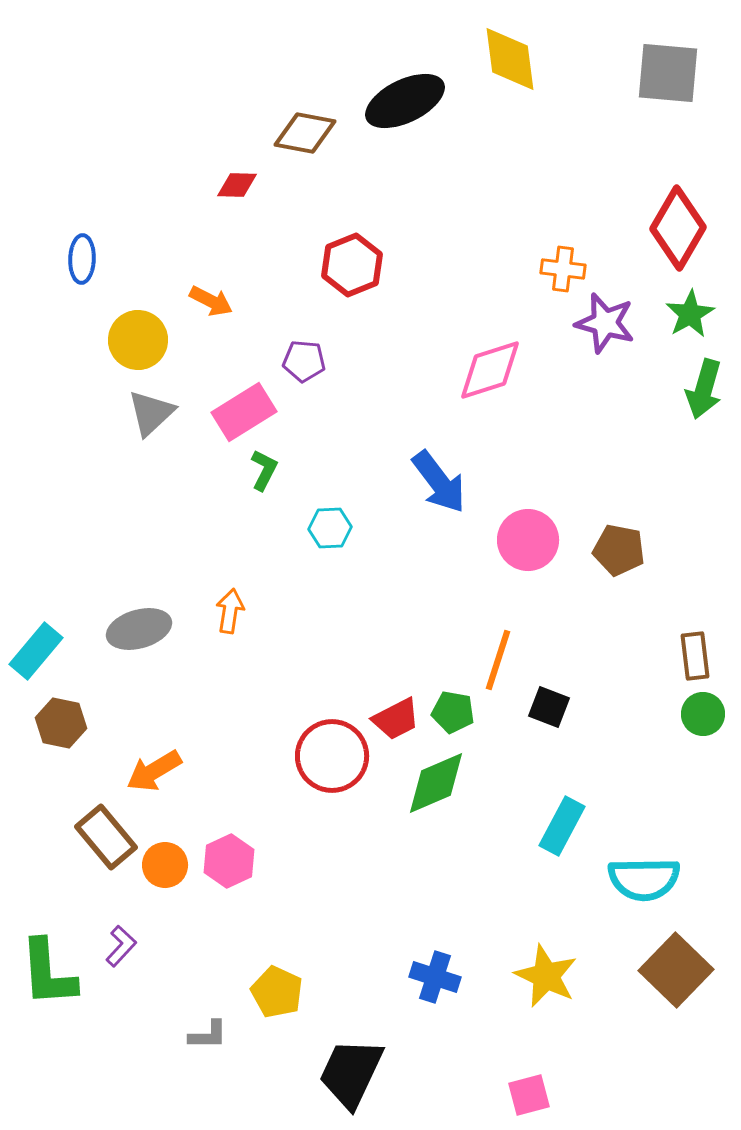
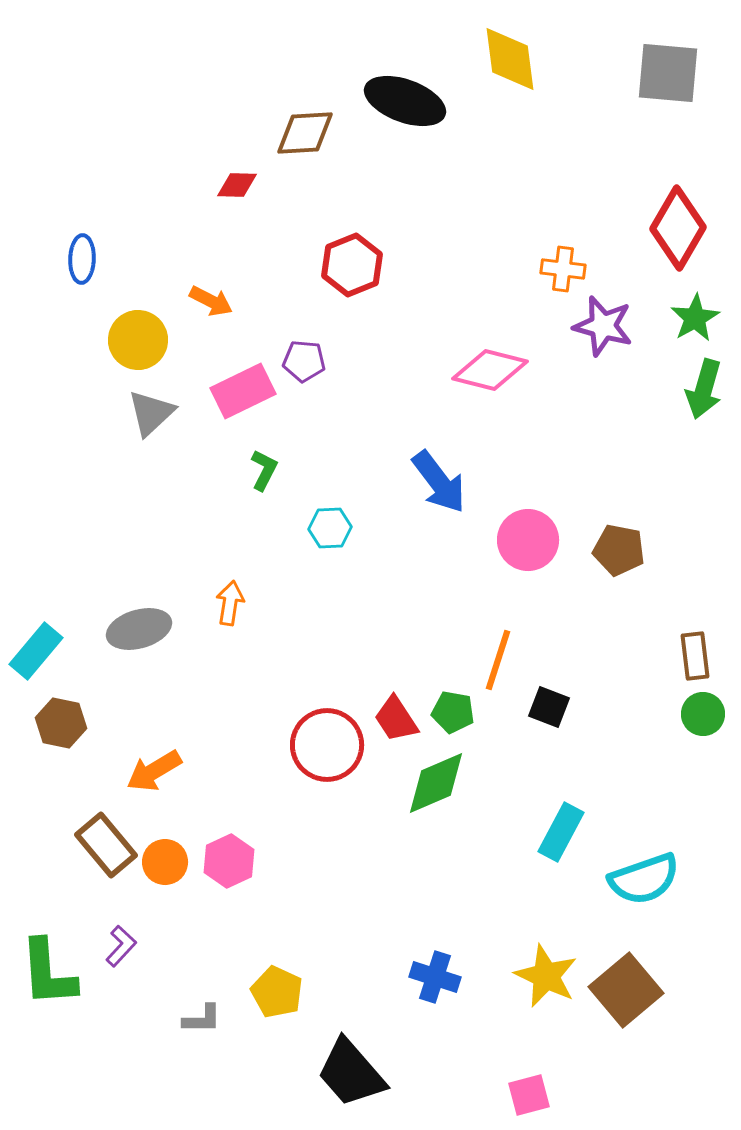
black ellipse at (405, 101): rotated 46 degrees clockwise
brown diamond at (305, 133): rotated 14 degrees counterclockwise
green star at (690, 314): moved 5 px right, 4 px down
purple star at (605, 323): moved 2 px left, 3 px down
pink diamond at (490, 370): rotated 32 degrees clockwise
pink rectangle at (244, 412): moved 1 px left, 21 px up; rotated 6 degrees clockwise
orange arrow at (230, 611): moved 8 px up
red trapezoid at (396, 719): rotated 84 degrees clockwise
red circle at (332, 756): moved 5 px left, 11 px up
cyan rectangle at (562, 826): moved 1 px left, 6 px down
brown rectangle at (106, 837): moved 8 px down
orange circle at (165, 865): moved 3 px up
cyan semicircle at (644, 879): rotated 18 degrees counterclockwise
brown square at (676, 970): moved 50 px left, 20 px down; rotated 6 degrees clockwise
gray L-shape at (208, 1035): moved 6 px left, 16 px up
black trapezoid at (351, 1073): rotated 66 degrees counterclockwise
